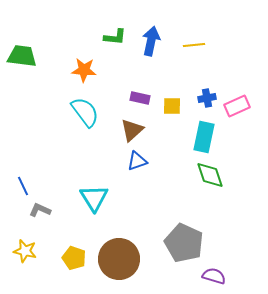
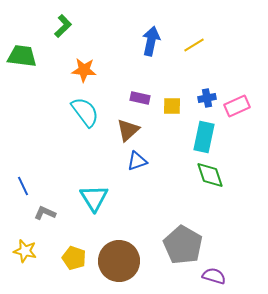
green L-shape: moved 52 px left, 11 px up; rotated 50 degrees counterclockwise
yellow line: rotated 25 degrees counterclockwise
brown triangle: moved 4 px left
gray L-shape: moved 5 px right, 3 px down
gray pentagon: moved 1 px left, 2 px down; rotated 6 degrees clockwise
brown circle: moved 2 px down
